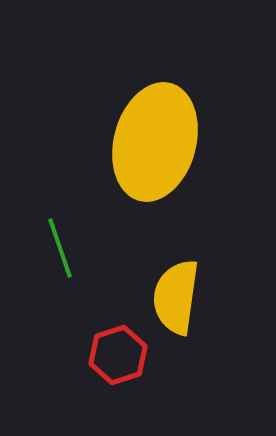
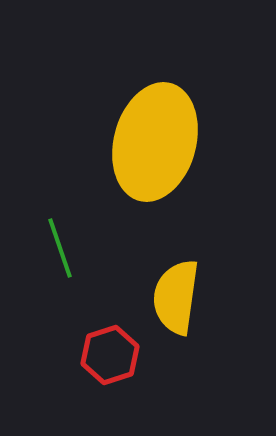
red hexagon: moved 8 px left
